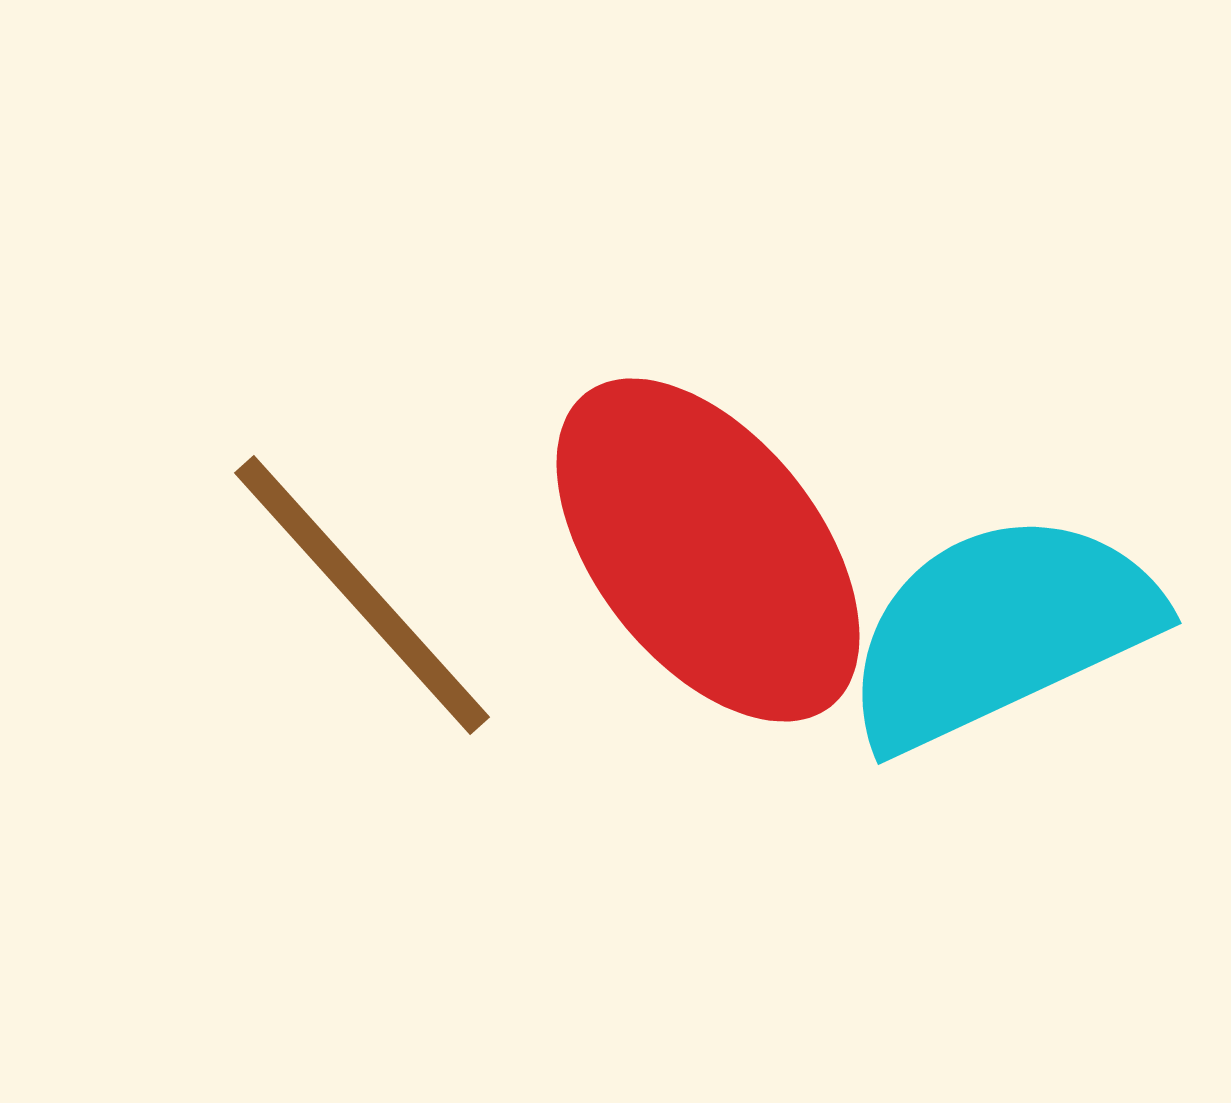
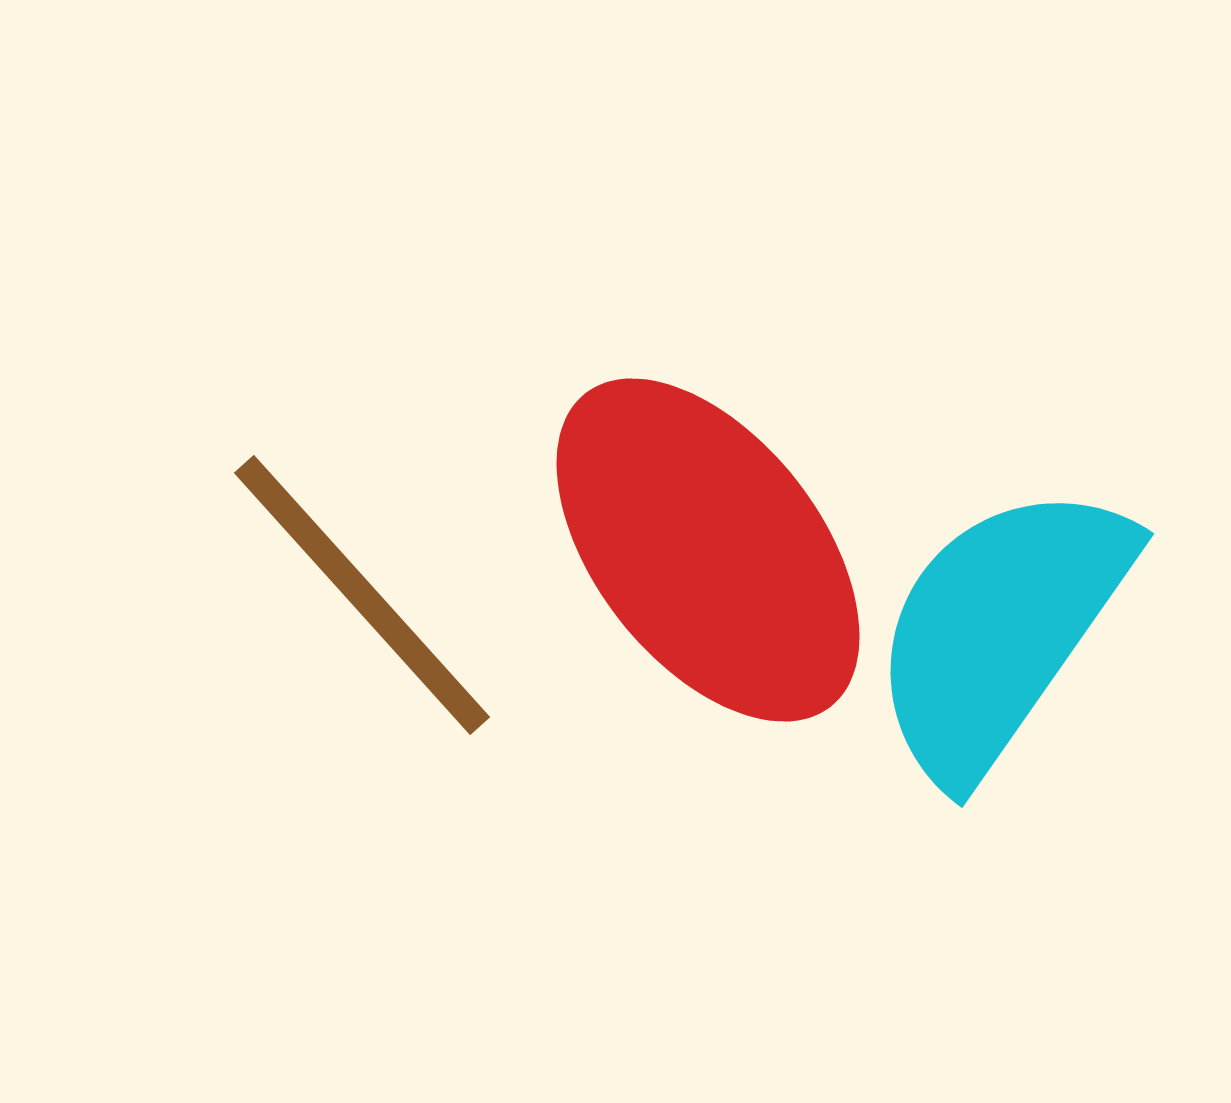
cyan semicircle: rotated 30 degrees counterclockwise
